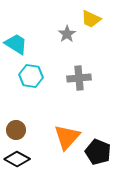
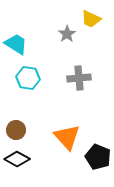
cyan hexagon: moved 3 px left, 2 px down
orange triangle: rotated 24 degrees counterclockwise
black pentagon: moved 5 px down
